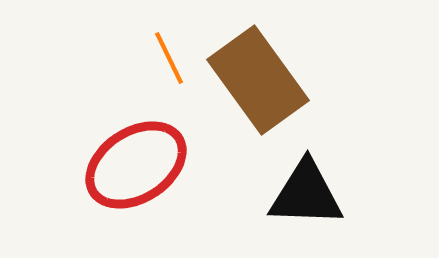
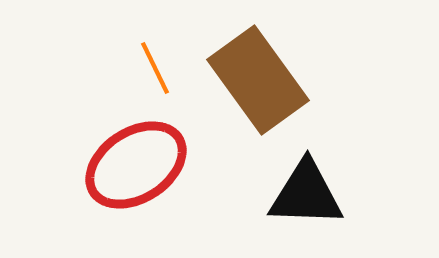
orange line: moved 14 px left, 10 px down
